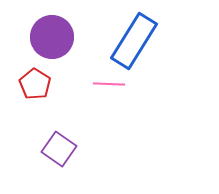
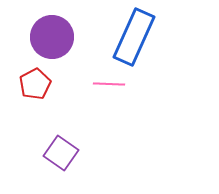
blue rectangle: moved 4 px up; rotated 8 degrees counterclockwise
red pentagon: rotated 12 degrees clockwise
purple square: moved 2 px right, 4 px down
